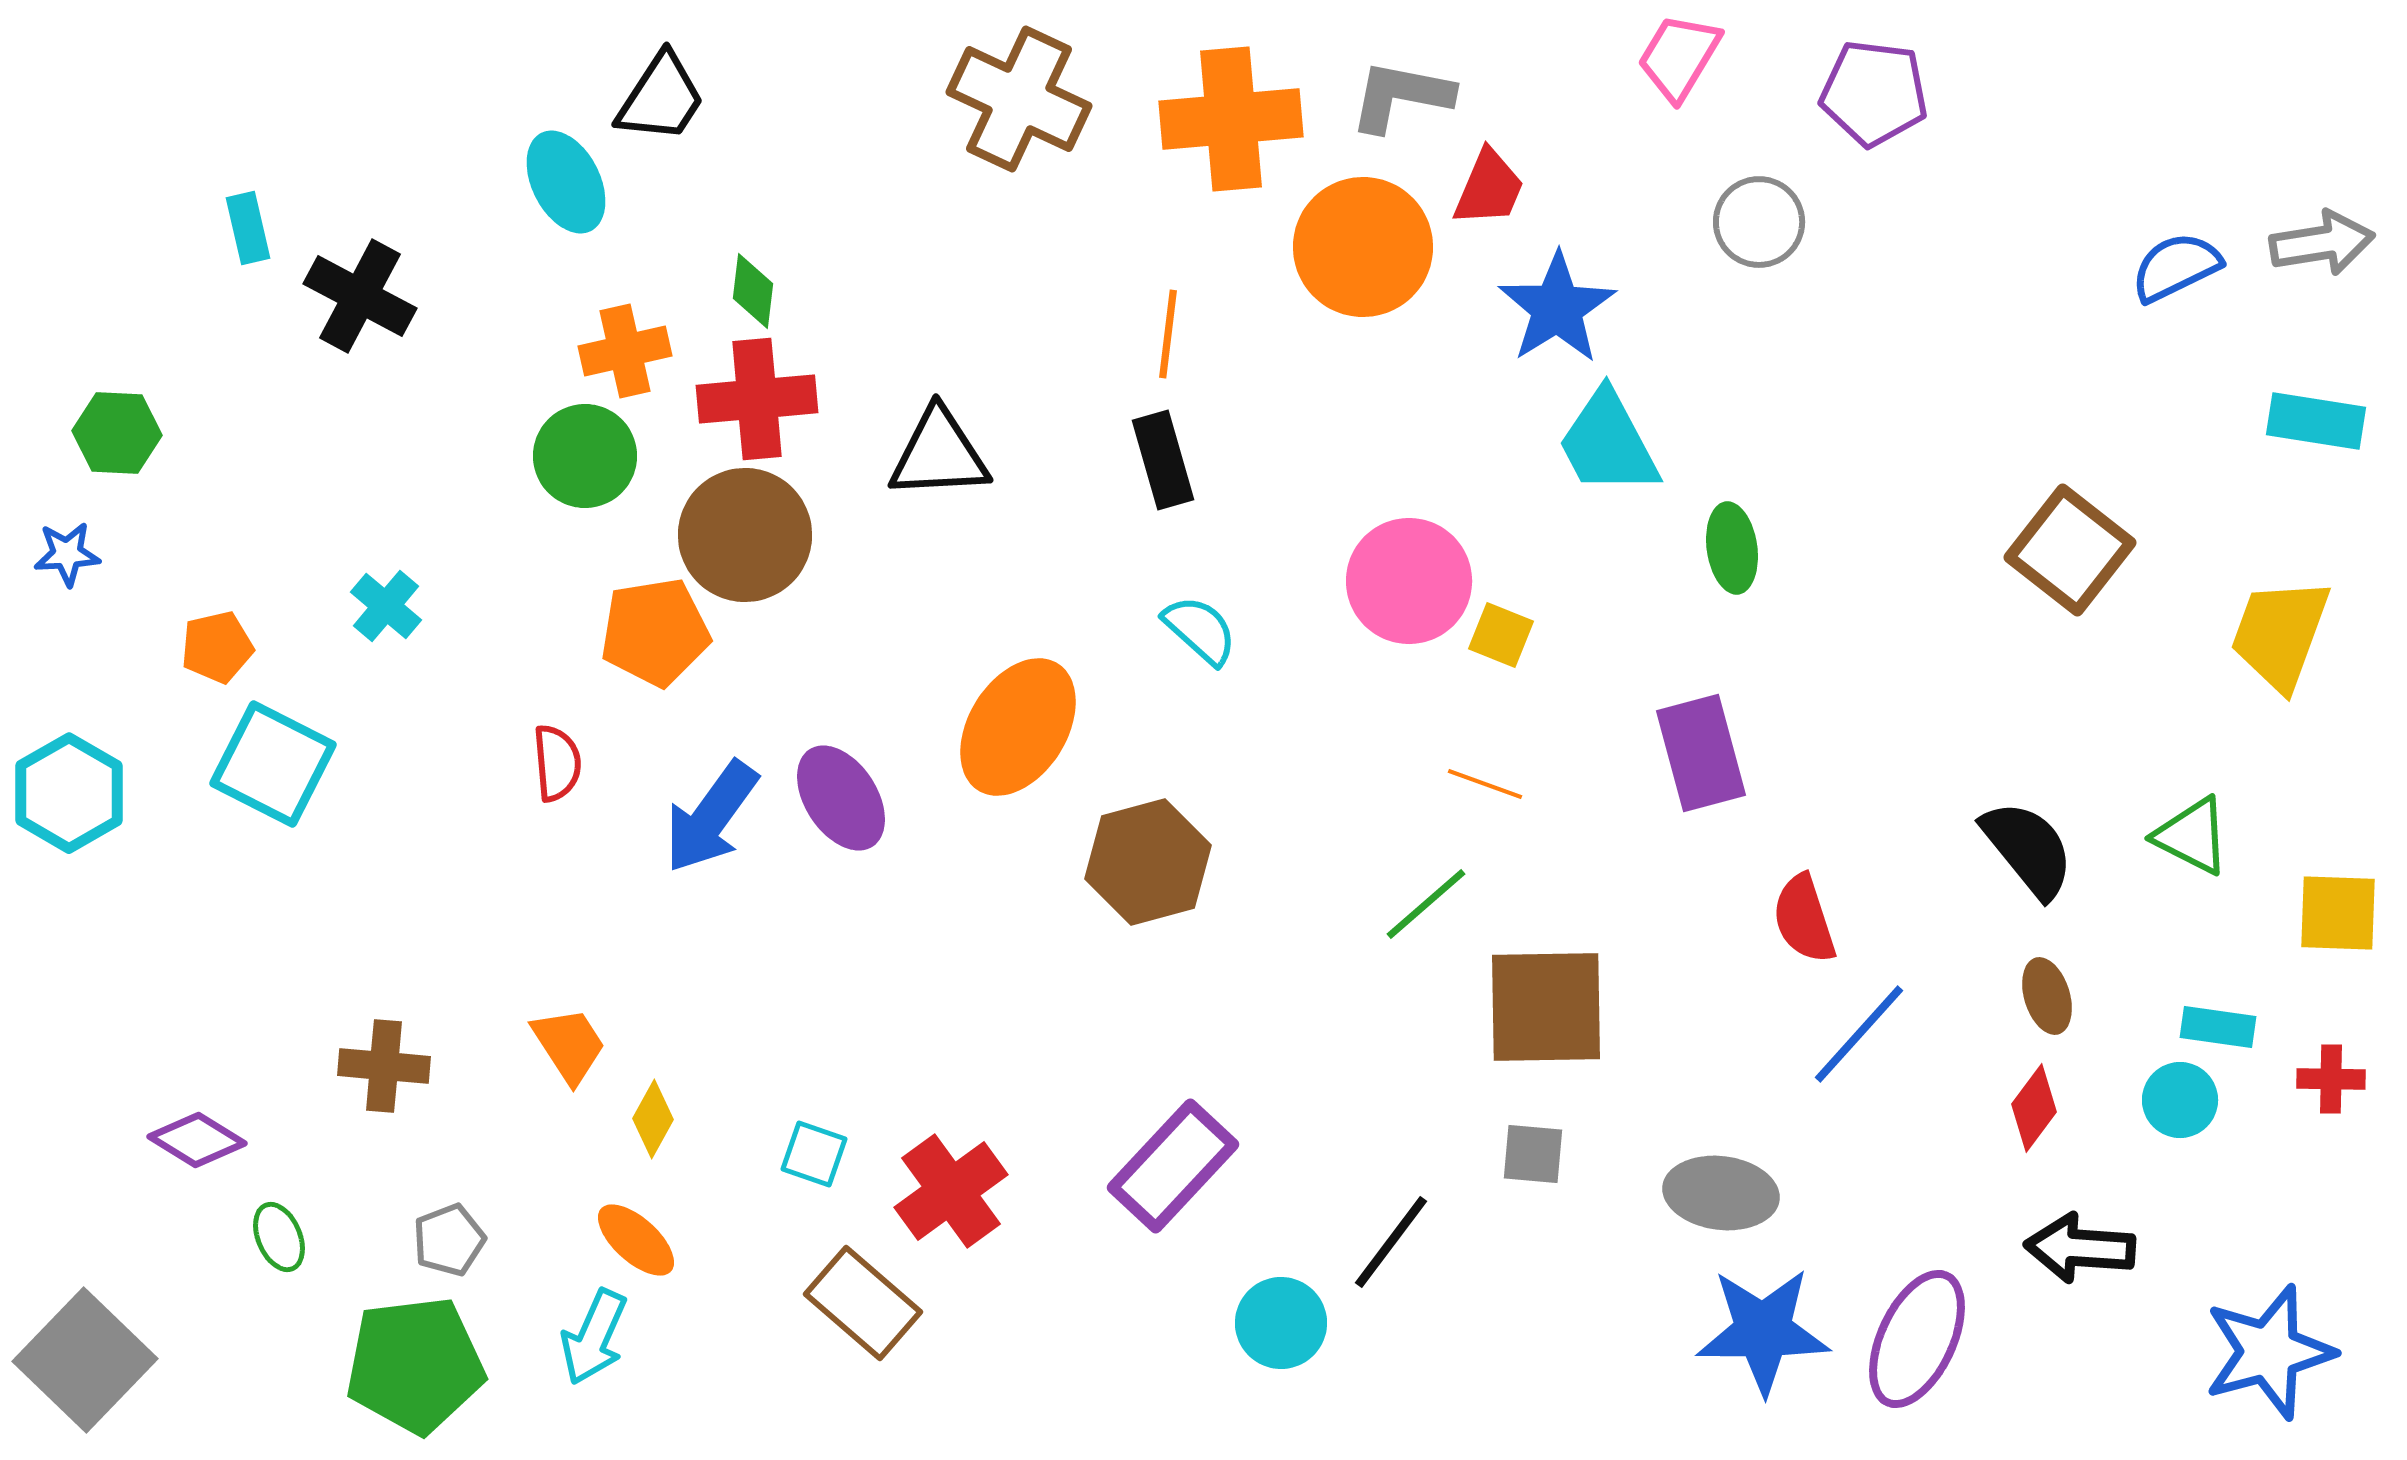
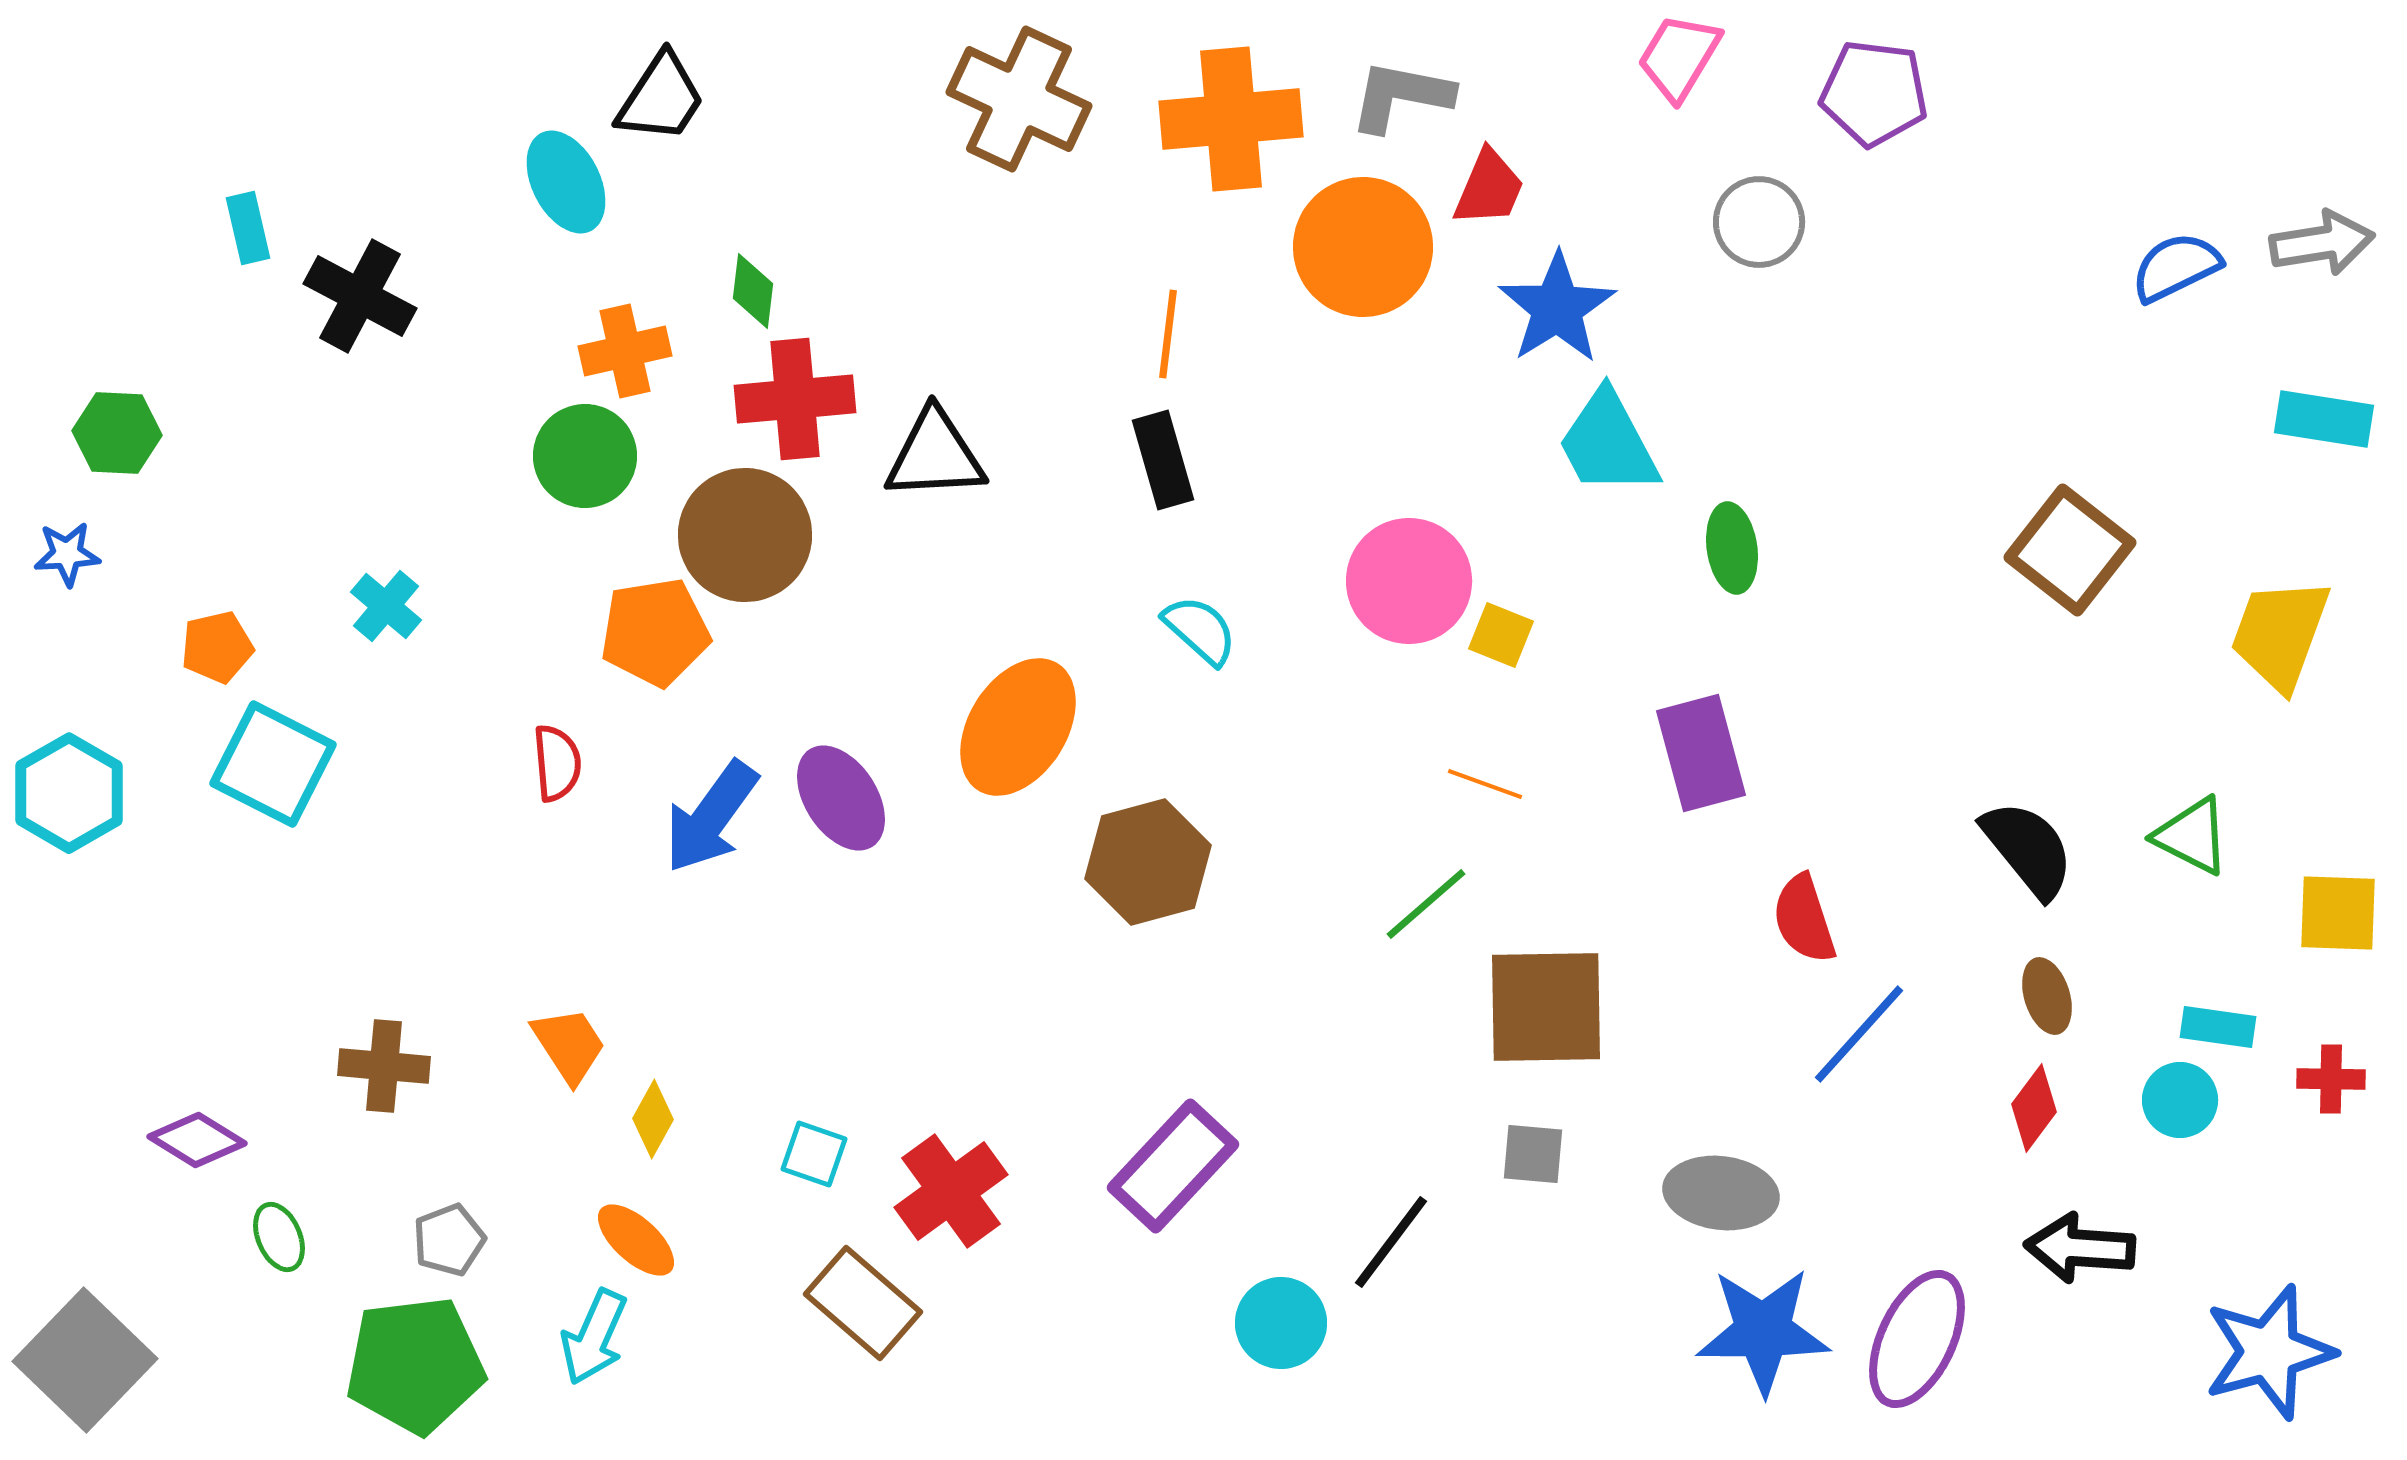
red cross at (757, 399): moved 38 px right
cyan rectangle at (2316, 421): moved 8 px right, 2 px up
black triangle at (939, 454): moved 4 px left, 1 px down
